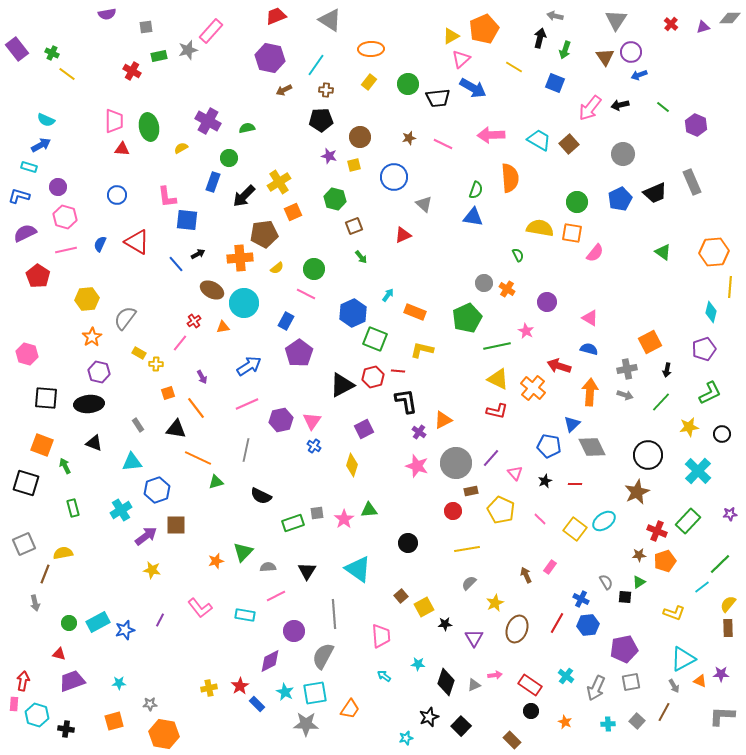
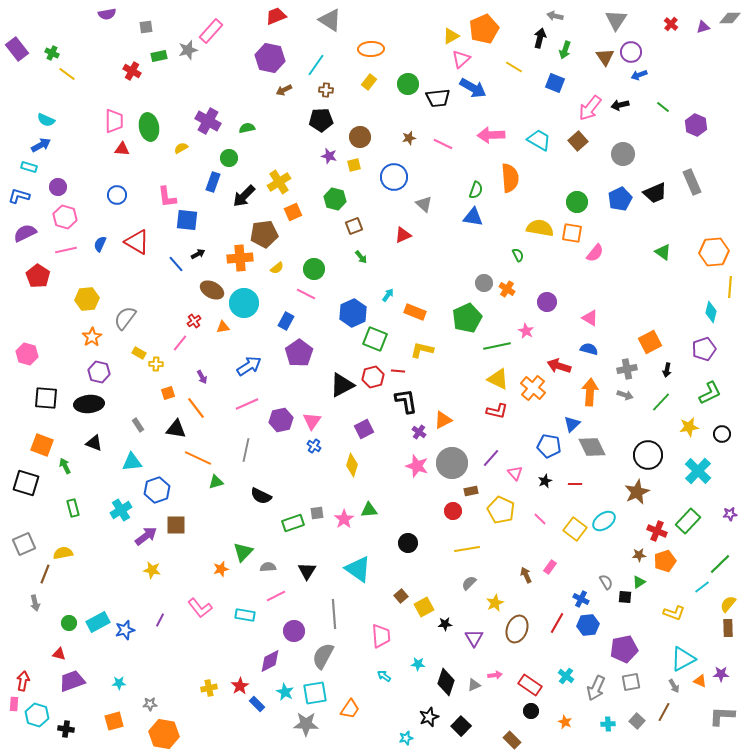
brown square at (569, 144): moved 9 px right, 3 px up
gray circle at (456, 463): moved 4 px left
orange star at (216, 561): moved 5 px right, 8 px down
